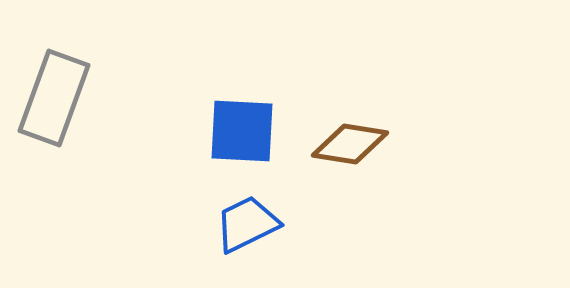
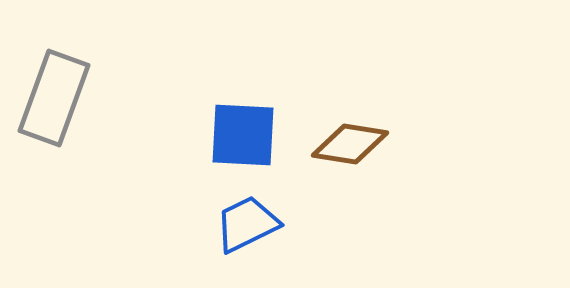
blue square: moved 1 px right, 4 px down
